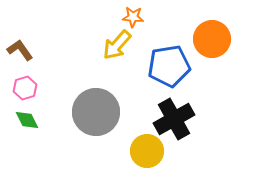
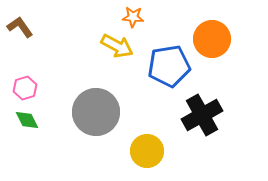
yellow arrow: moved 1 px down; rotated 104 degrees counterclockwise
brown L-shape: moved 23 px up
black cross: moved 28 px right, 4 px up
